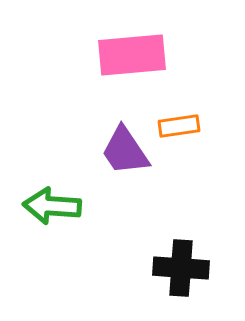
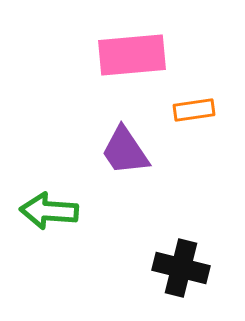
orange rectangle: moved 15 px right, 16 px up
green arrow: moved 3 px left, 5 px down
black cross: rotated 10 degrees clockwise
